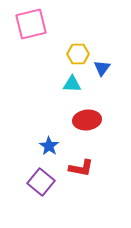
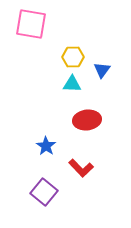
pink square: rotated 24 degrees clockwise
yellow hexagon: moved 5 px left, 3 px down
blue triangle: moved 2 px down
blue star: moved 3 px left
red L-shape: rotated 35 degrees clockwise
purple square: moved 3 px right, 10 px down
